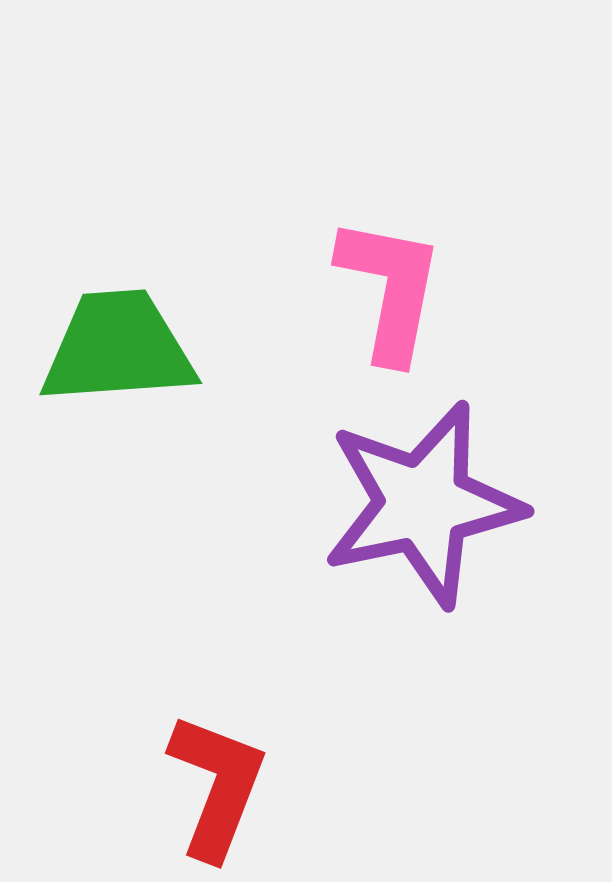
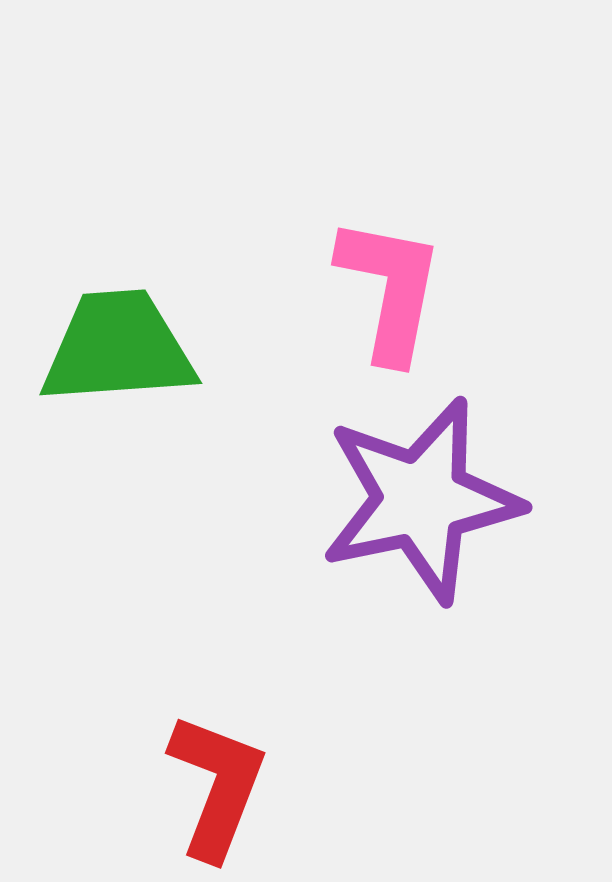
purple star: moved 2 px left, 4 px up
